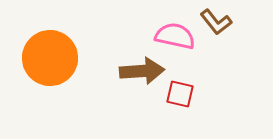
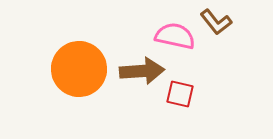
orange circle: moved 29 px right, 11 px down
